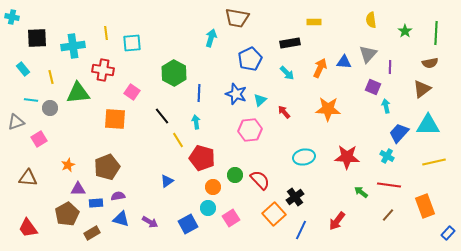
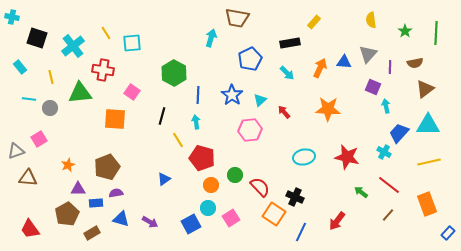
yellow rectangle at (314, 22): rotated 48 degrees counterclockwise
yellow line at (106, 33): rotated 24 degrees counterclockwise
black square at (37, 38): rotated 20 degrees clockwise
cyan cross at (73, 46): rotated 30 degrees counterclockwise
brown semicircle at (430, 63): moved 15 px left
cyan rectangle at (23, 69): moved 3 px left, 2 px up
brown triangle at (422, 89): moved 3 px right
green triangle at (78, 93): moved 2 px right
blue line at (199, 93): moved 1 px left, 2 px down
blue star at (236, 94): moved 4 px left, 1 px down; rotated 15 degrees clockwise
cyan line at (31, 100): moved 2 px left, 1 px up
black line at (162, 116): rotated 54 degrees clockwise
gray triangle at (16, 122): moved 29 px down
cyan cross at (387, 156): moved 3 px left, 4 px up
red star at (347, 157): rotated 10 degrees clockwise
yellow line at (434, 162): moved 5 px left
red semicircle at (260, 180): moved 7 px down
blue triangle at (167, 181): moved 3 px left, 2 px up
red line at (389, 185): rotated 30 degrees clockwise
orange circle at (213, 187): moved 2 px left, 2 px up
purple semicircle at (118, 196): moved 2 px left, 3 px up
black cross at (295, 197): rotated 30 degrees counterclockwise
orange rectangle at (425, 206): moved 2 px right, 2 px up
orange square at (274, 214): rotated 15 degrees counterclockwise
blue square at (188, 224): moved 3 px right
red trapezoid at (28, 228): moved 2 px right, 1 px down
blue line at (301, 230): moved 2 px down
